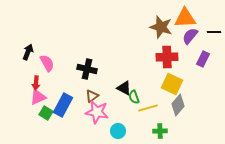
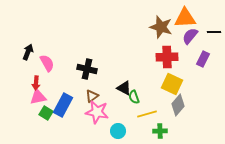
pink triangle: rotated 12 degrees clockwise
yellow line: moved 1 px left, 6 px down
